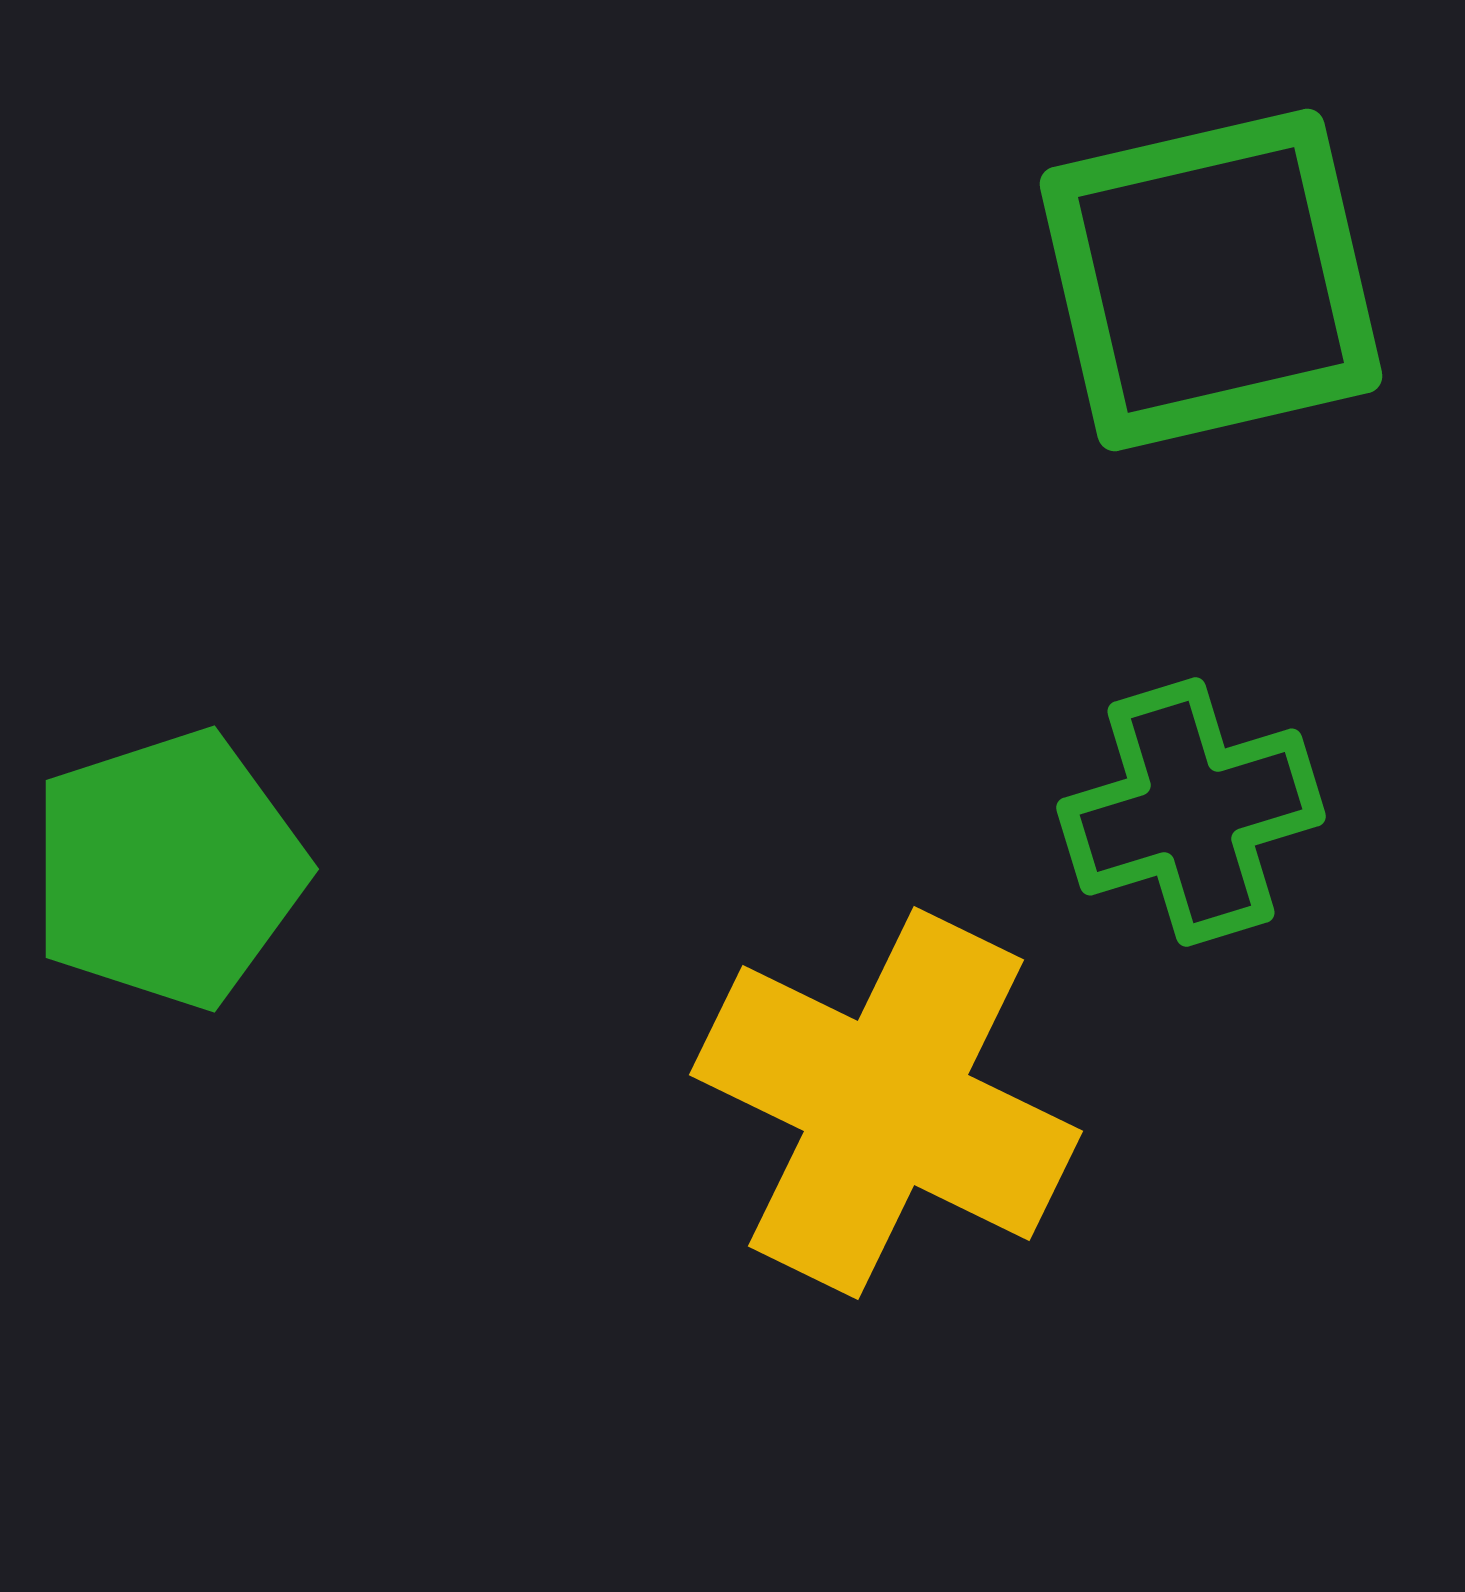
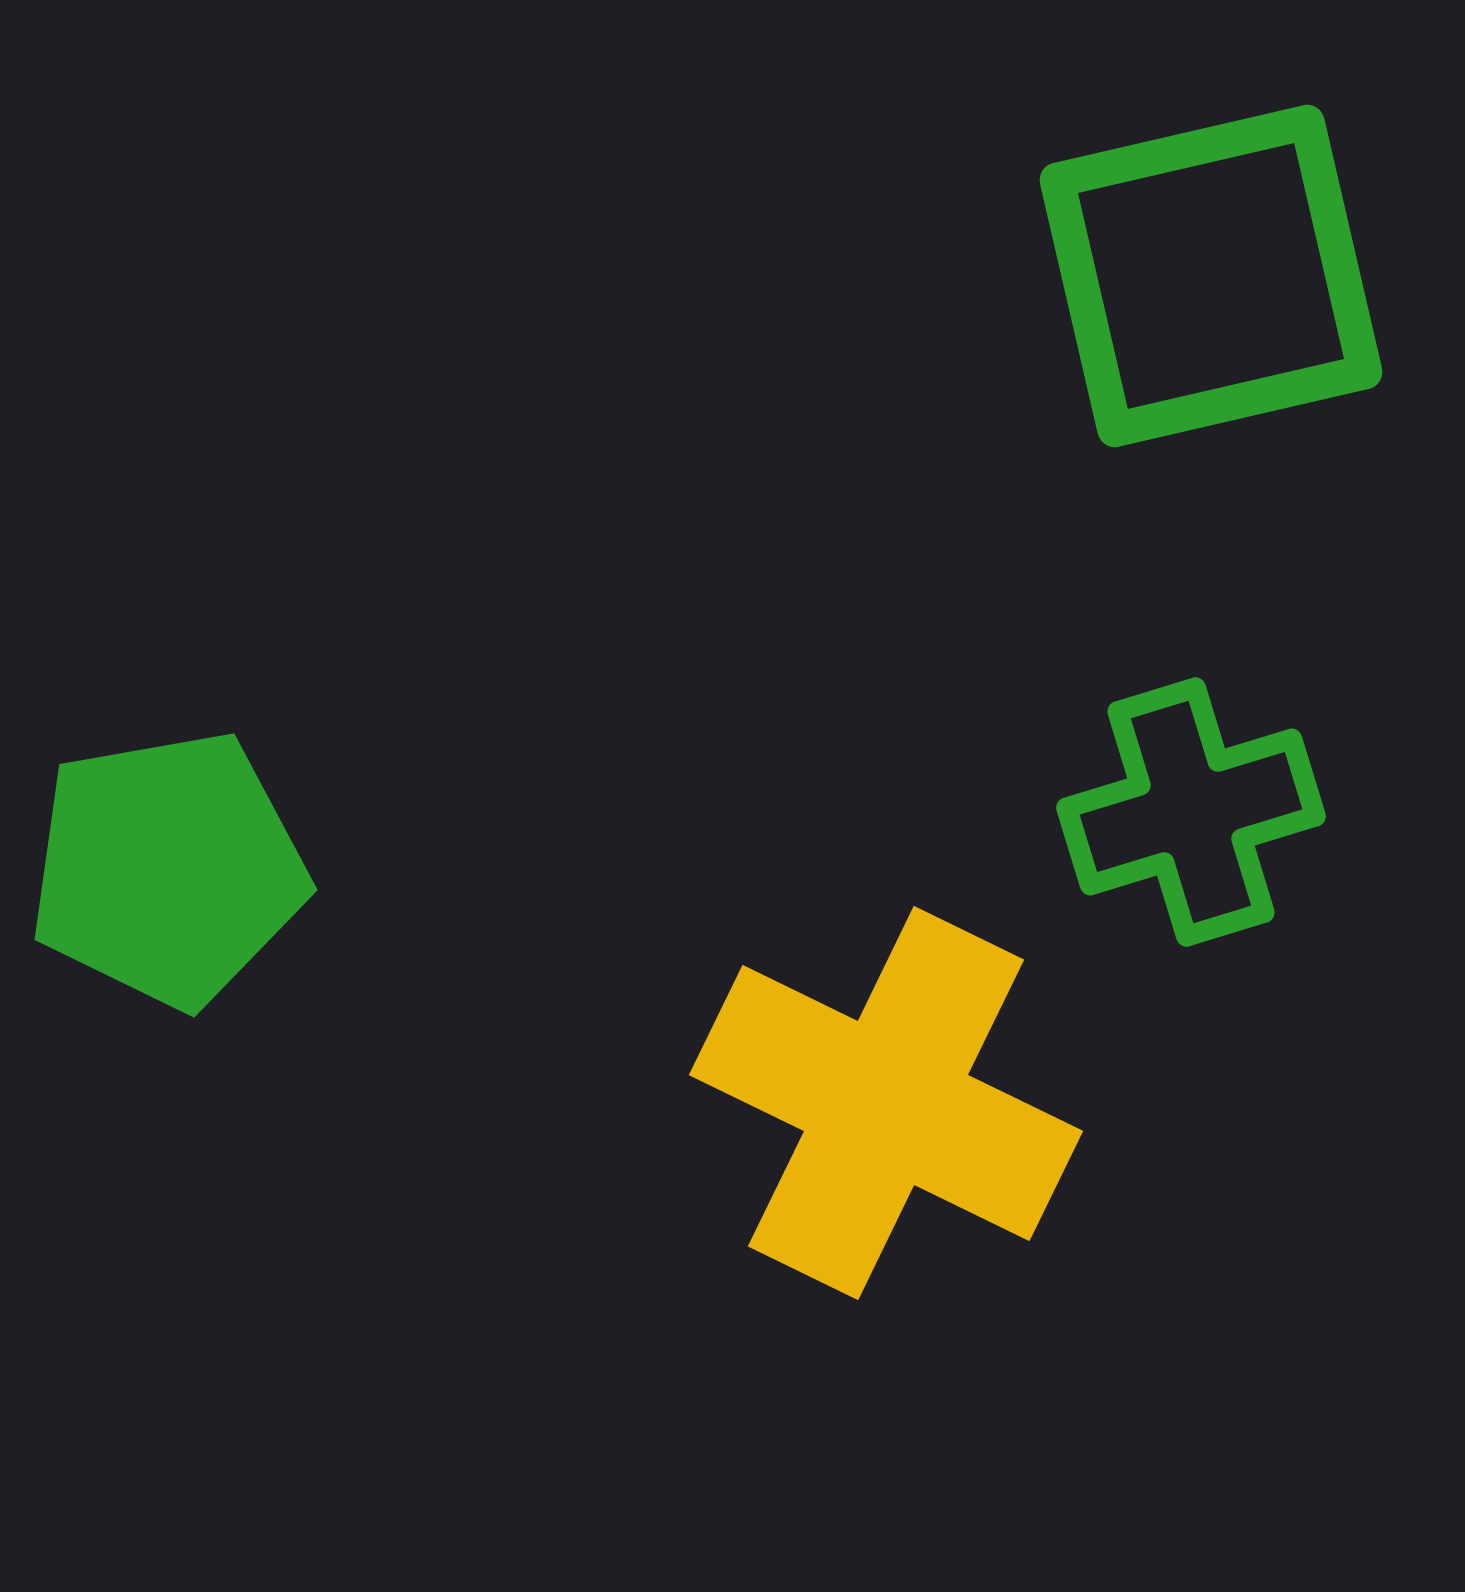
green square: moved 4 px up
green pentagon: rotated 8 degrees clockwise
